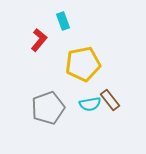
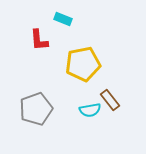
cyan rectangle: moved 2 px up; rotated 48 degrees counterclockwise
red L-shape: rotated 135 degrees clockwise
cyan semicircle: moved 6 px down
gray pentagon: moved 12 px left, 1 px down
